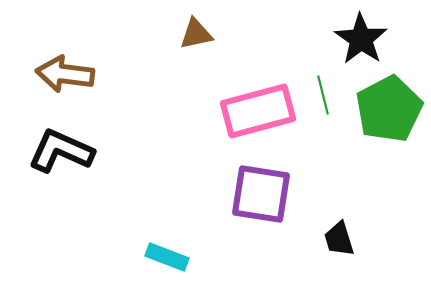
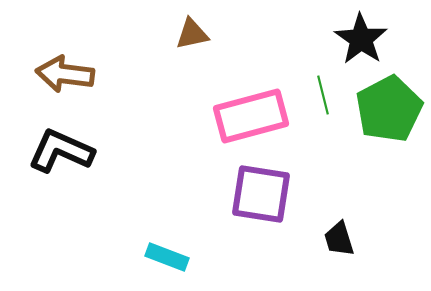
brown triangle: moved 4 px left
pink rectangle: moved 7 px left, 5 px down
